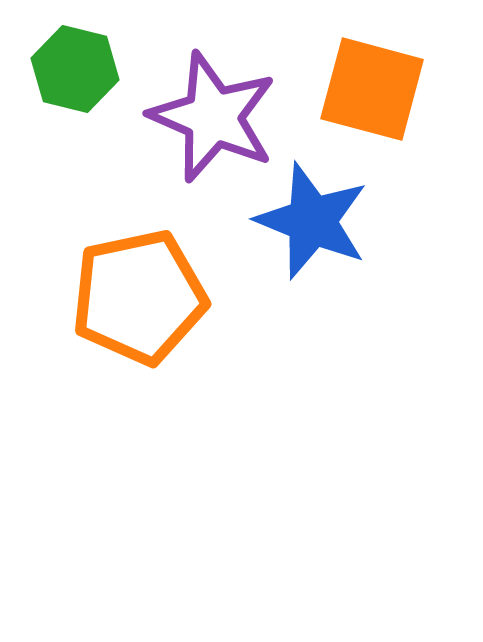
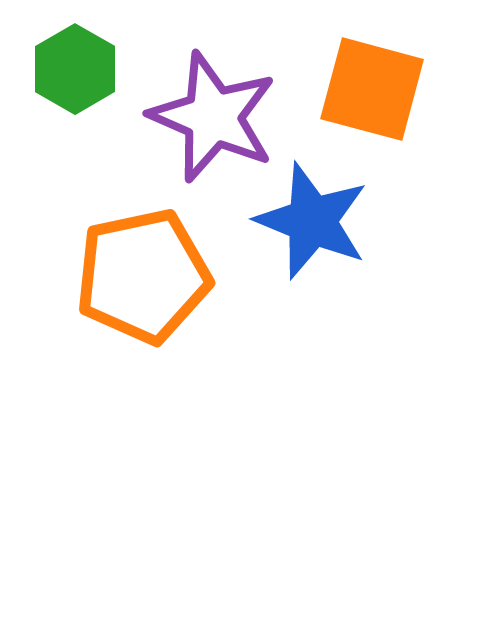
green hexagon: rotated 16 degrees clockwise
orange pentagon: moved 4 px right, 21 px up
